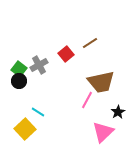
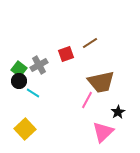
red square: rotated 21 degrees clockwise
cyan line: moved 5 px left, 19 px up
